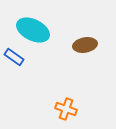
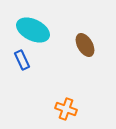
brown ellipse: rotated 70 degrees clockwise
blue rectangle: moved 8 px right, 3 px down; rotated 30 degrees clockwise
